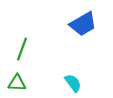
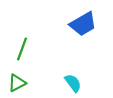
green triangle: rotated 30 degrees counterclockwise
